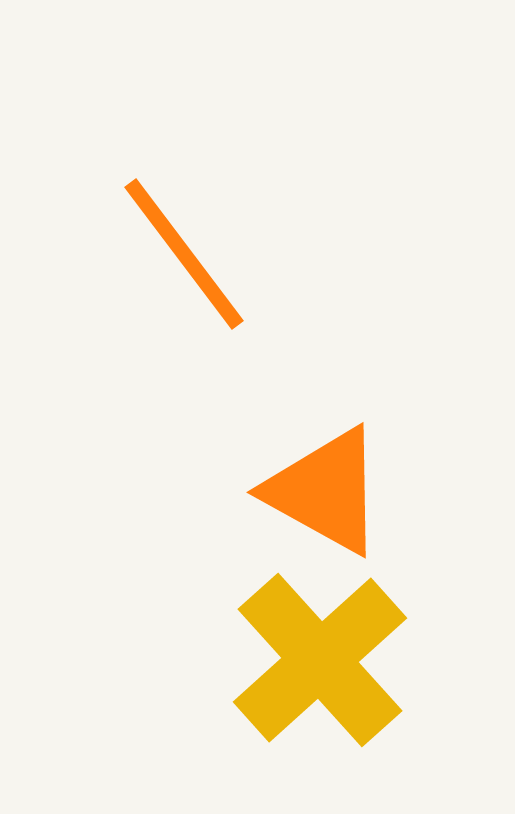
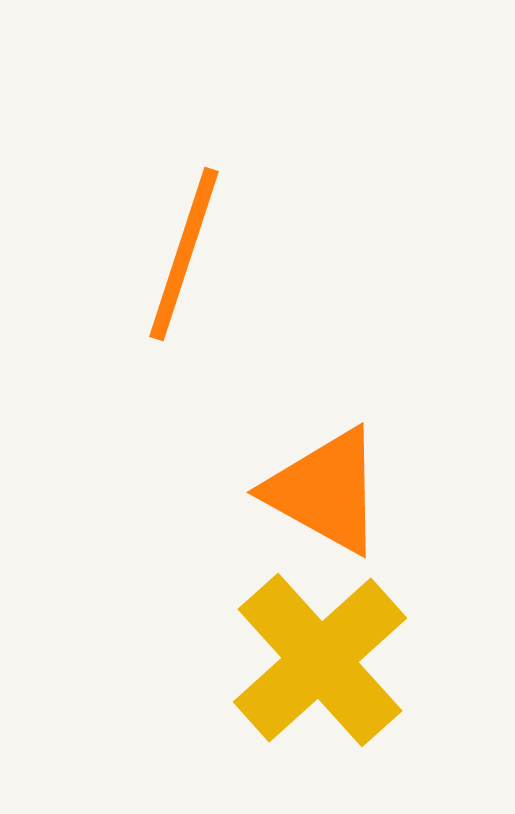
orange line: rotated 55 degrees clockwise
